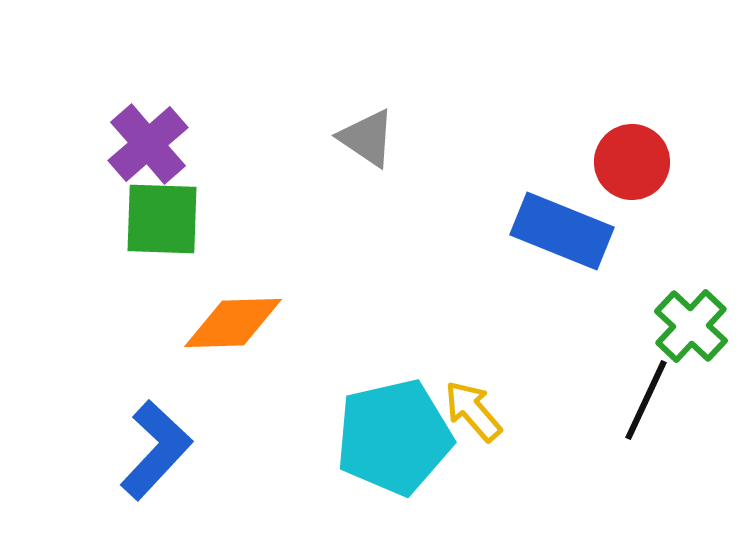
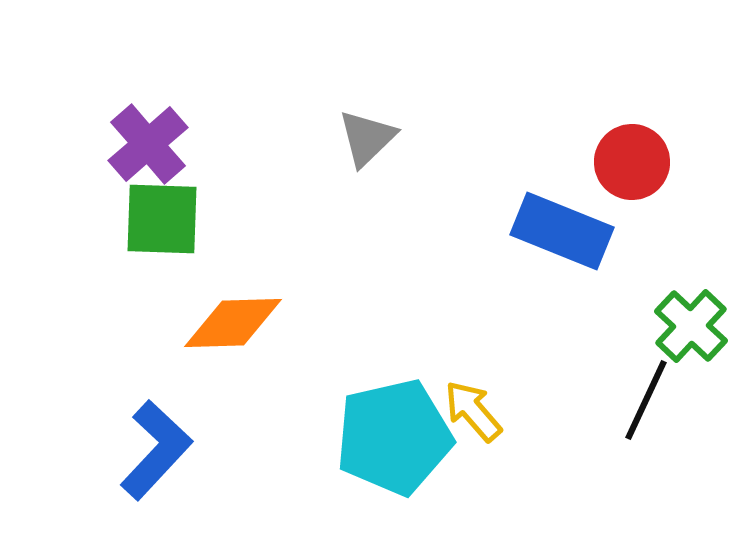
gray triangle: rotated 42 degrees clockwise
